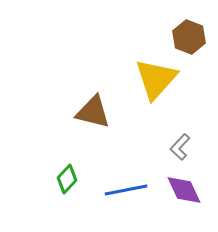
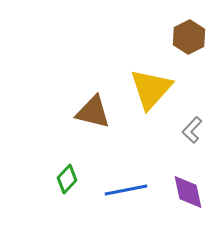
brown hexagon: rotated 12 degrees clockwise
yellow triangle: moved 5 px left, 10 px down
gray L-shape: moved 12 px right, 17 px up
purple diamond: moved 4 px right, 2 px down; rotated 12 degrees clockwise
